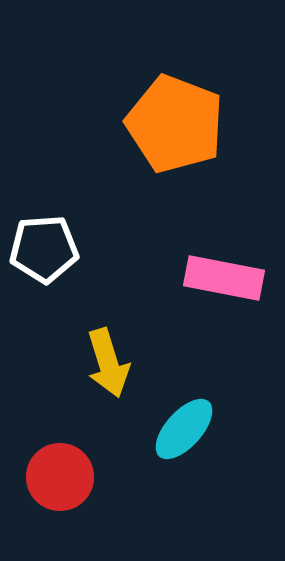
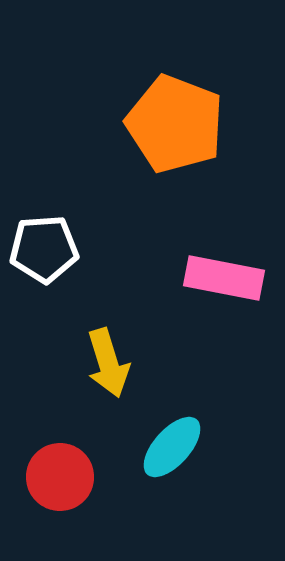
cyan ellipse: moved 12 px left, 18 px down
